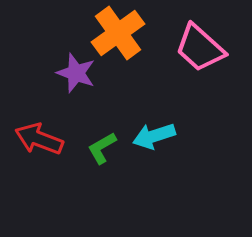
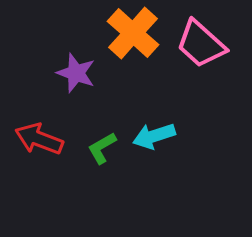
orange cross: moved 15 px right; rotated 12 degrees counterclockwise
pink trapezoid: moved 1 px right, 4 px up
